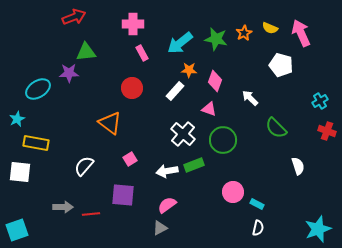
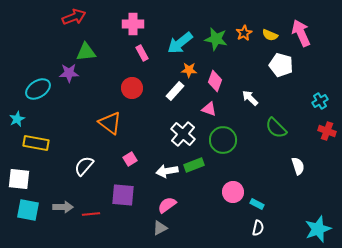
yellow semicircle at (270, 28): moved 7 px down
white square at (20, 172): moved 1 px left, 7 px down
cyan square at (17, 230): moved 11 px right, 20 px up; rotated 30 degrees clockwise
